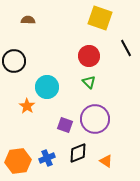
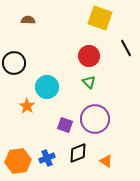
black circle: moved 2 px down
